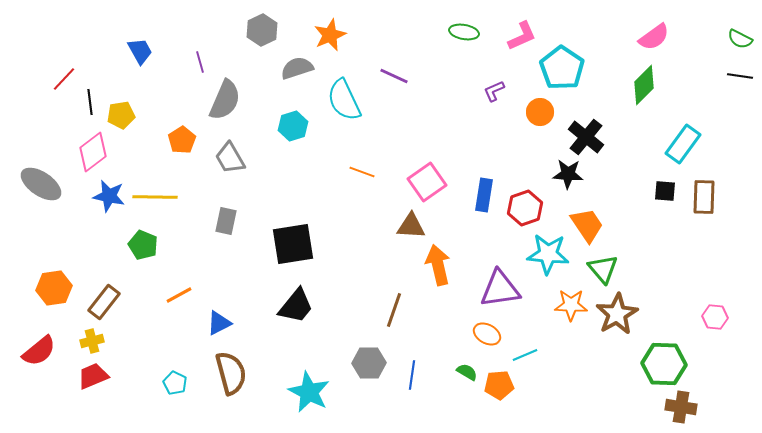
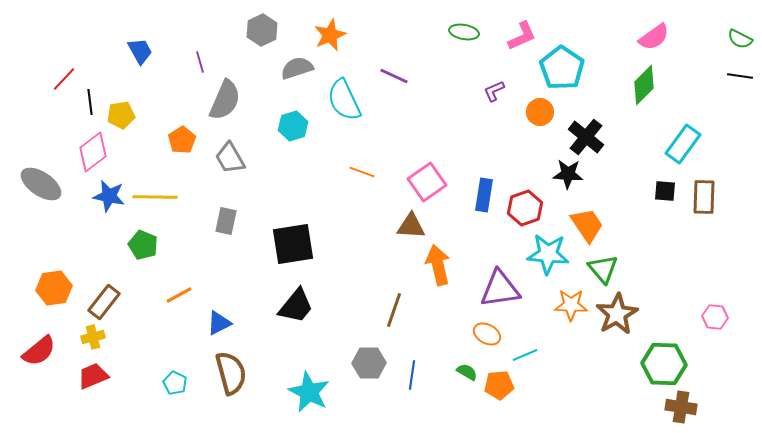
yellow cross at (92, 341): moved 1 px right, 4 px up
